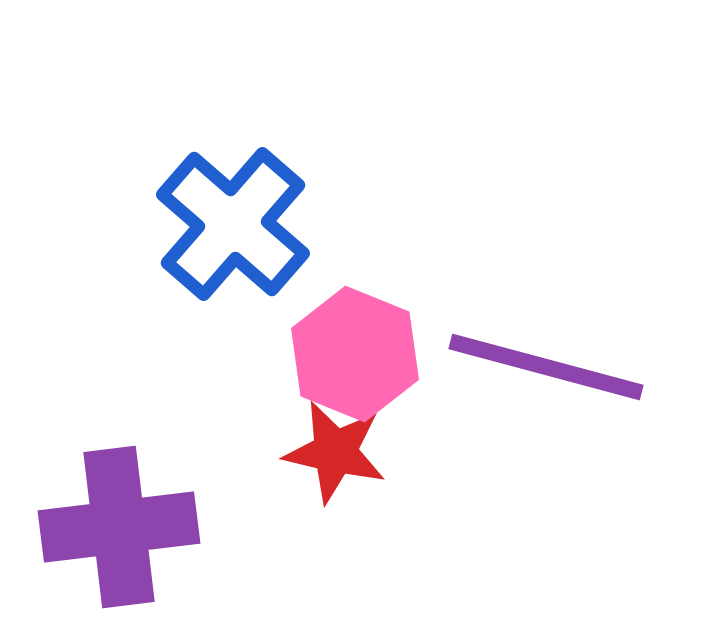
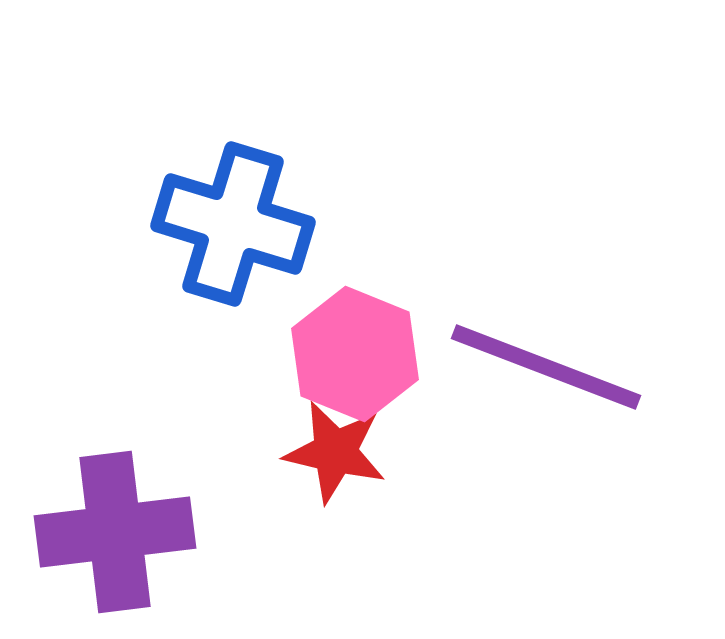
blue cross: rotated 24 degrees counterclockwise
purple line: rotated 6 degrees clockwise
purple cross: moved 4 px left, 5 px down
